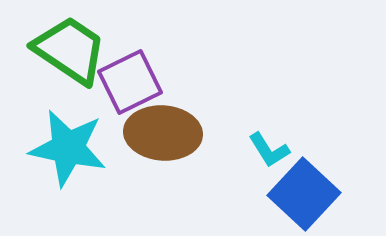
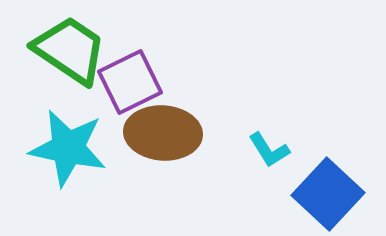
blue square: moved 24 px right
